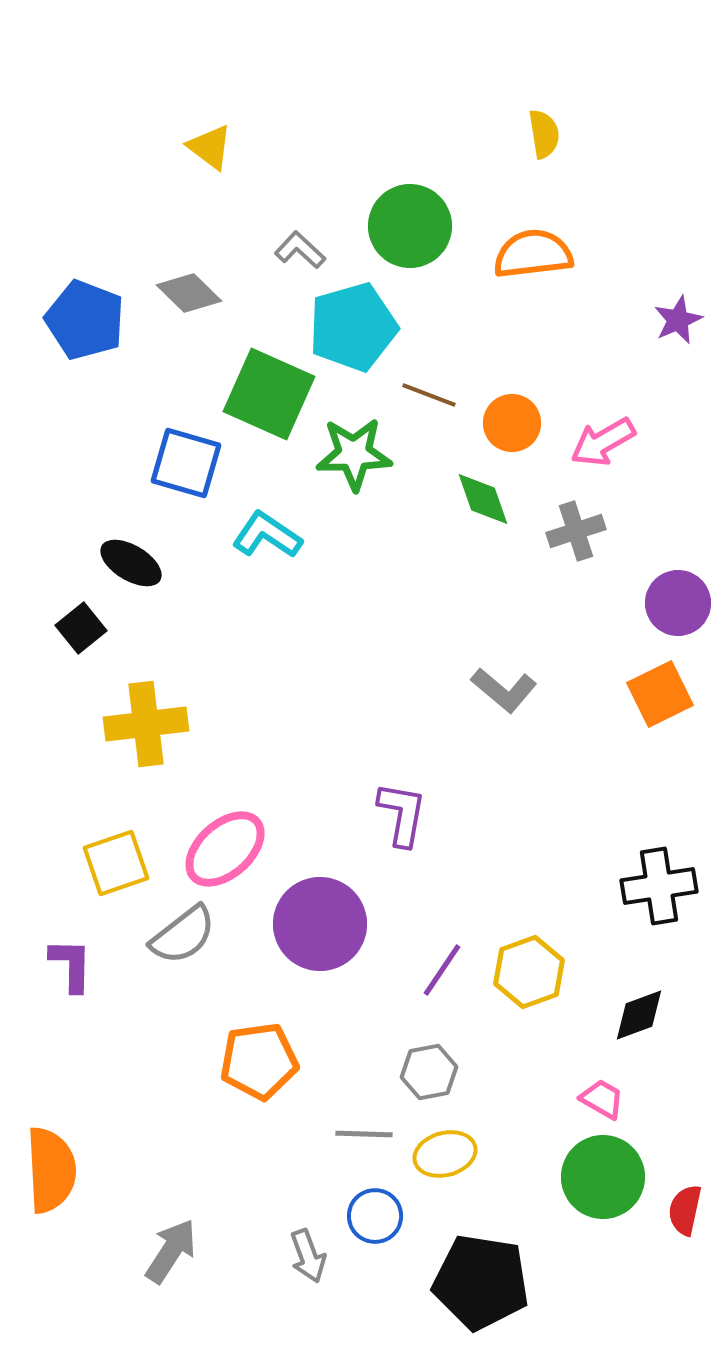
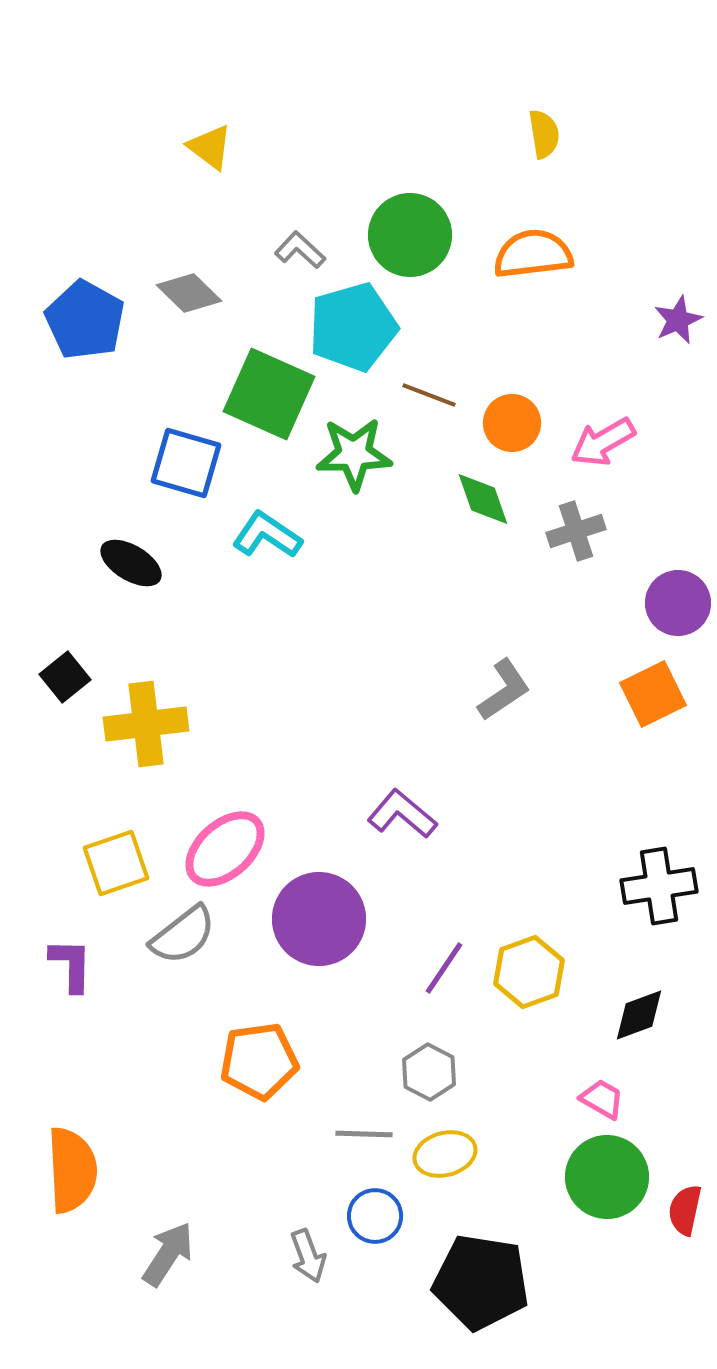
green circle at (410, 226): moved 9 px down
blue pentagon at (85, 320): rotated 8 degrees clockwise
black square at (81, 628): moved 16 px left, 49 px down
gray L-shape at (504, 690): rotated 74 degrees counterclockwise
orange square at (660, 694): moved 7 px left
purple L-shape at (402, 814): rotated 60 degrees counterclockwise
purple circle at (320, 924): moved 1 px left, 5 px up
purple line at (442, 970): moved 2 px right, 2 px up
gray hexagon at (429, 1072): rotated 22 degrees counterclockwise
orange semicircle at (51, 1170): moved 21 px right
green circle at (603, 1177): moved 4 px right
gray arrow at (171, 1251): moved 3 px left, 3 px down
